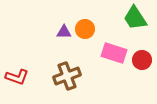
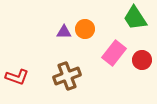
pink rectangle: rotated 70 degrees counterclockwise
